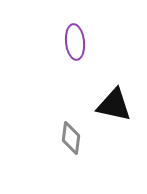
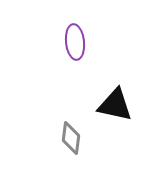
black triangle: moved 1 px right
